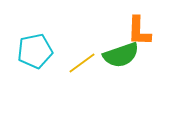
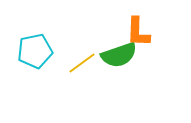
orange L-shape: moved 1 px left, 1 px down
green semicircle: moved 2 px left
